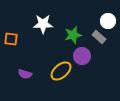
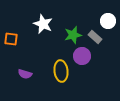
white star: rotated 24 degrees clockwise
gray rectangle: moved 4 px left
yellow ellipse: rotated 55 degrees counterclockwise
